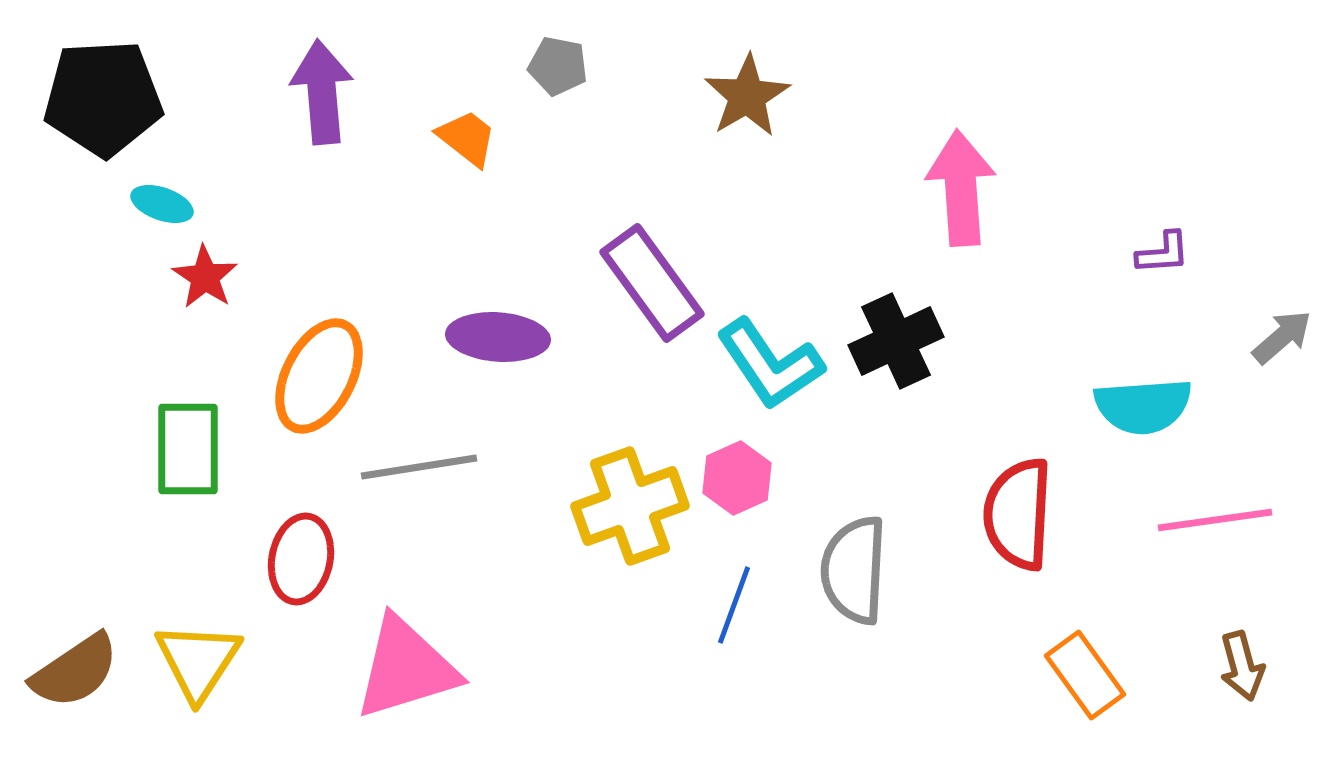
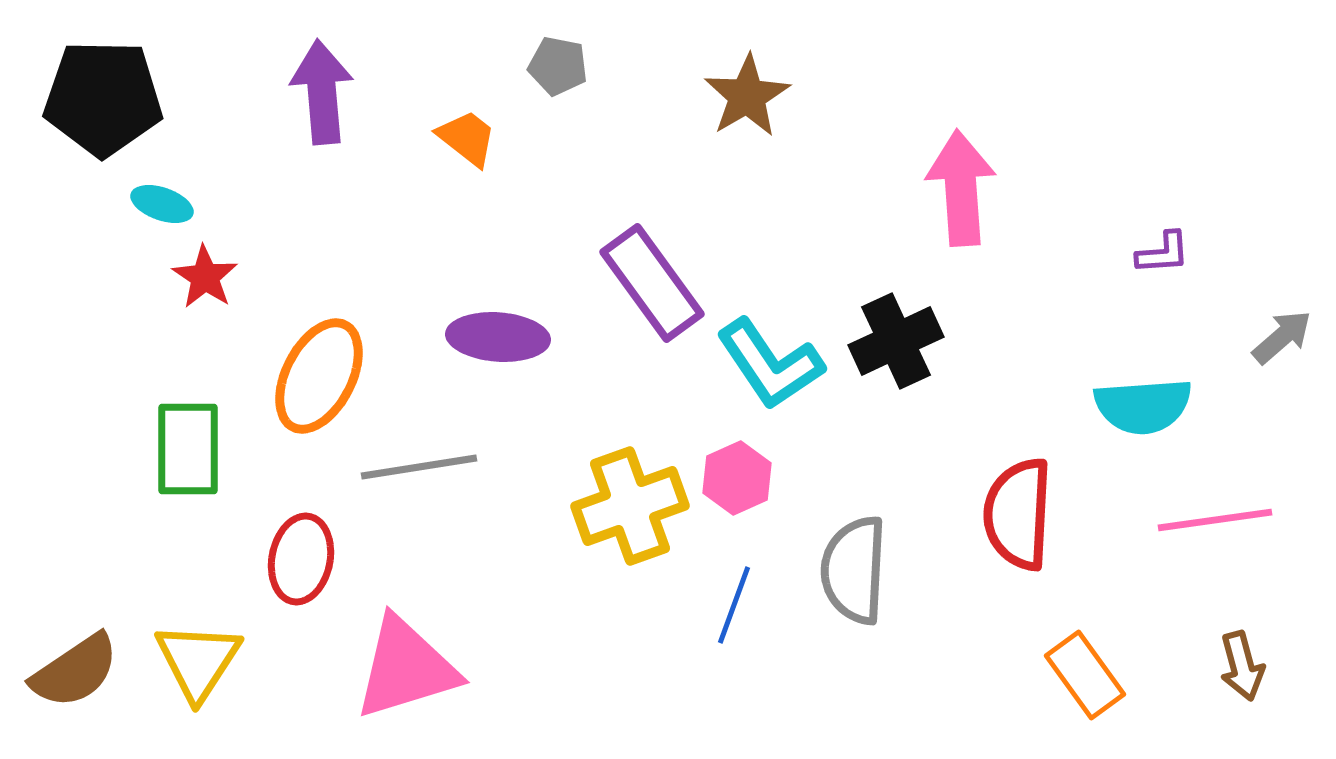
black pentagon: rotated 4 degrees clockwise
